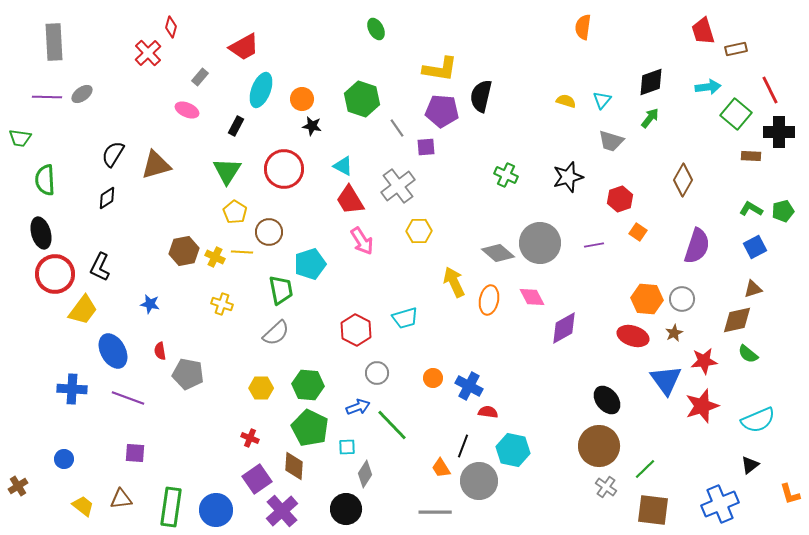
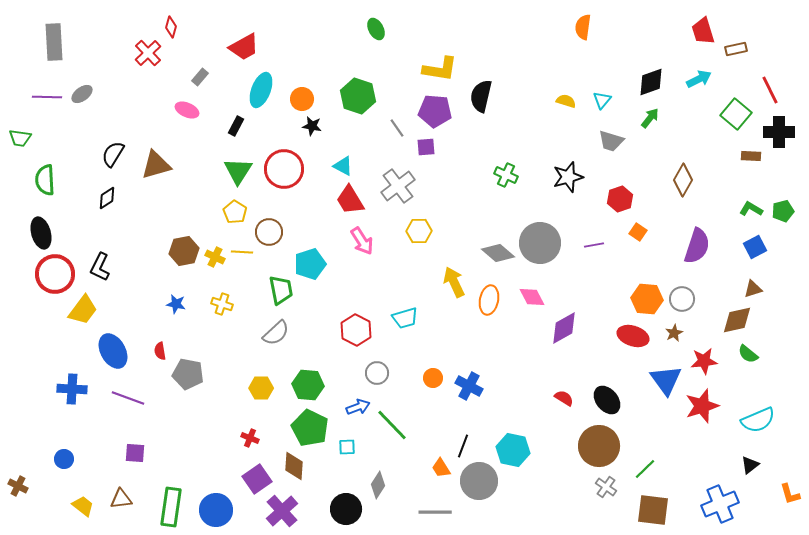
cyan arrow at (708, 87): moved 9 px left, 8 px up; rotated 20 degrees counterclockwise
green hexagon at (362, 99): moved 4 px left, 3 px up
purple pentagon at (442, 111): moved 7 px left
green triangle at (227, 171): moved 11 px right
blue star at (150, 304): moved 26 px right
red semicircle at (488, 412): moved 76 px right, 14 px up; rotated 24 degrees clockwise
gray diamond at (365, 474): moved 13 px right, 11 px down
brown cross at (18, 486): rotated 30 degrees counterclockwise
